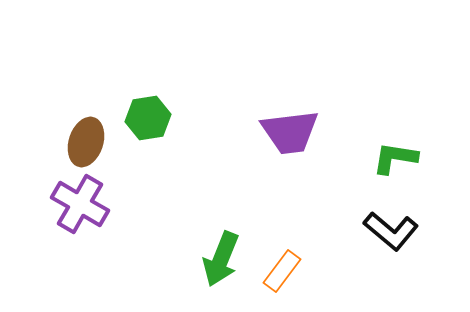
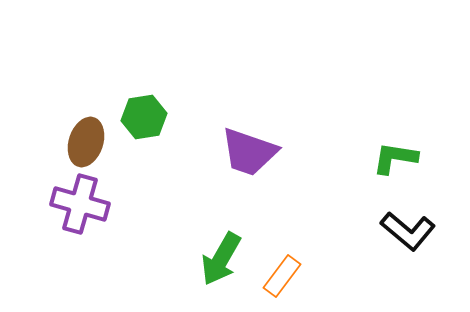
green hexagon: moved 4 px left, 1 px up
purple trapezoid: moved 41 px left, 20 px down; rotated 26 degrees clockwise
purple cross: rotated 14 degrees counterclockwise
black L-shape: moved 17 px right
green arrow: rotated 8 degrees clockwise
orange rectangle: moved 5 px down
